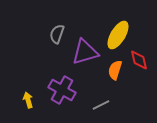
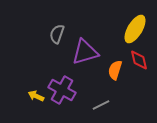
yellow ellipse: moved 17 px right, 6 px up
yellow arrow: moved 8 px right, 4 px up; rotated 49 degrees counterclockwise
